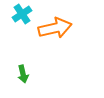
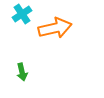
green arrow: moved 1 px left, 2 px up
